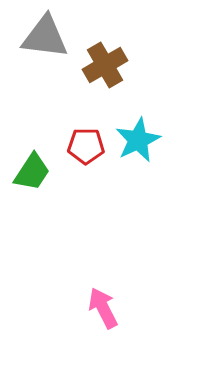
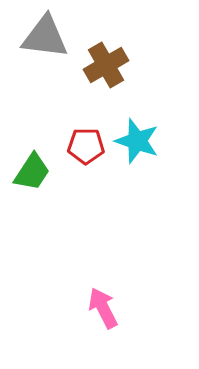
brown cross: moved 1 px right
cyan star: moved 1 px left, 1 px down; rotated 27 degrees counterclockwise
